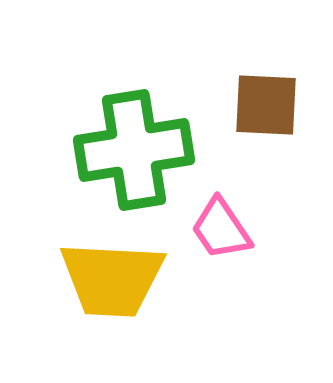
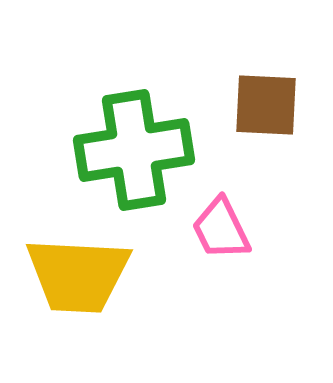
pink trapezoid: rotated 8 degrees clockwise
yellow trapezoid: moved 34 px left, 4 px up
